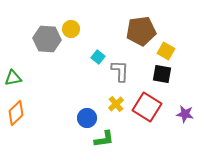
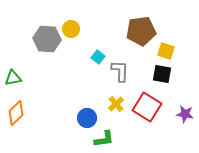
yellow square: rotated 12 degrees counterclockwise
